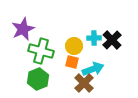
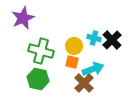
purple star: moved 11 px up
cyan cross: rotated 16 degrees clockwise
green hexagon: rotated 25 degrees counterclockwise
